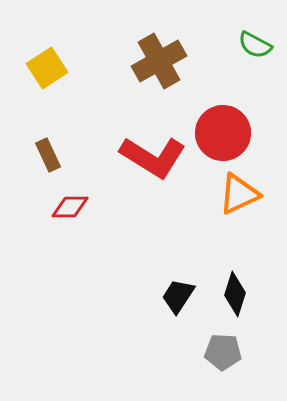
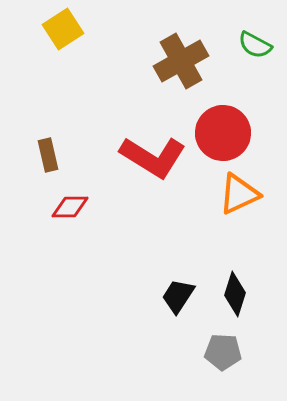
brown cross: moved 22 px right
yellow square: moved 16 px right, 39 px up
brown rectangle: rotated 12 degrees clockwise
